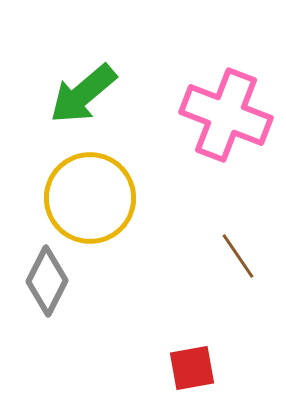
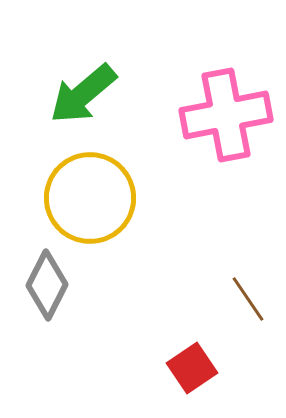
pink cross: rotated 32 degrees counterclockwise
brown line: moved 10 px right, 43 px down
gray diamond: moved 4 px down
red square: rotated 24 degrees counterclockwise
